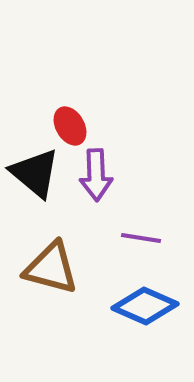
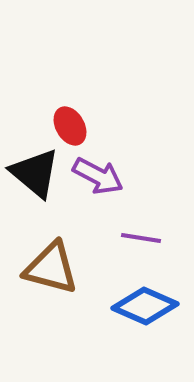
purple arrow: moved 2 px right, 1 px down; rotated 60 degrees counterclockwise
